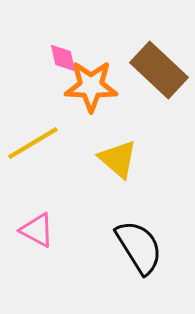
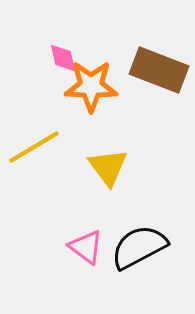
brown rectangle: rotated 22 degrees counterclockwise
yellow line: moved 1 px right, 4 px down
yellow triangle: moved 10 px left, 8 px down; rotated 12 degrees clockwise
pink triangle: moved 49 px right, 17 px down; rotated 9 degrees clockwise
black semicircle: rotated 86 degrees counterclockwise
